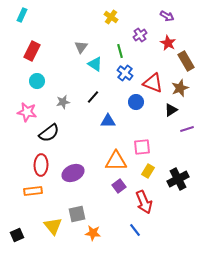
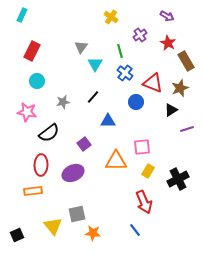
cyan triangle: rotated 28 degrees clockwise
purple square: moved 35 px left, 42 px up
